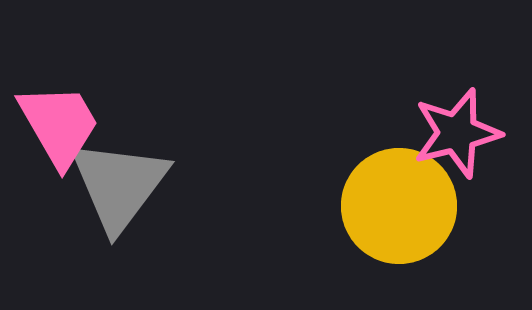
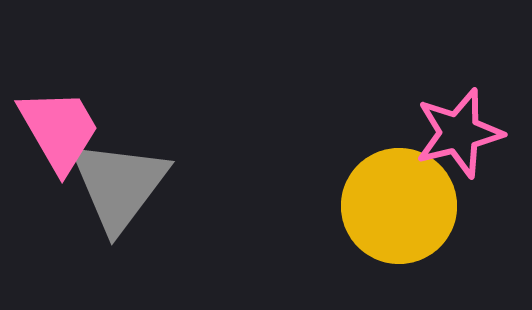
pink trapezoid: moved 5 px down
pink star: moved 2 px right
